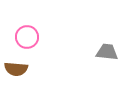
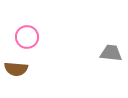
gray trapezoid: moved 4 px right, 1 px down
